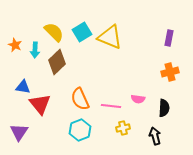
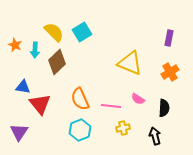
yellow triangle: moved 20 px right, 26 px down
orange cross: rotated 18 degrees counterclockwise
pink semicircle: rotated 24 degrees clockwise
